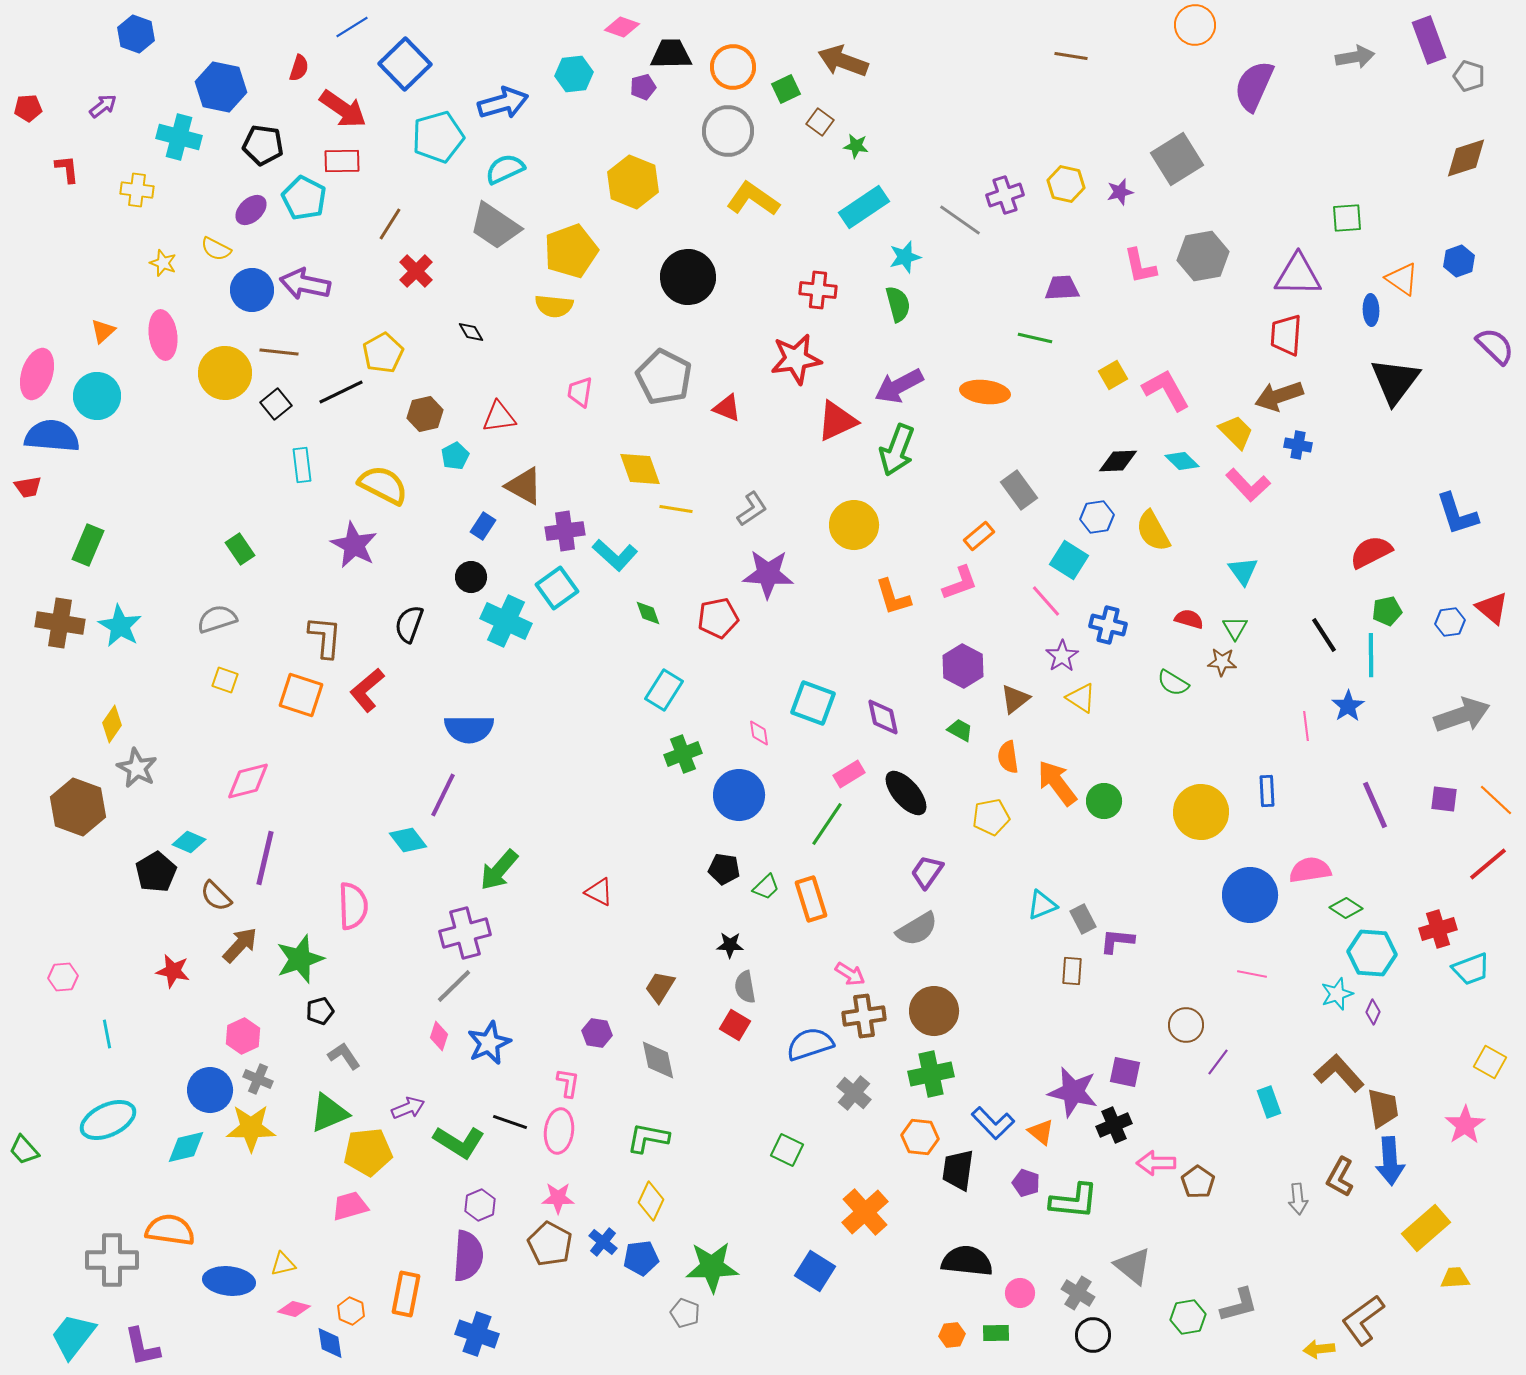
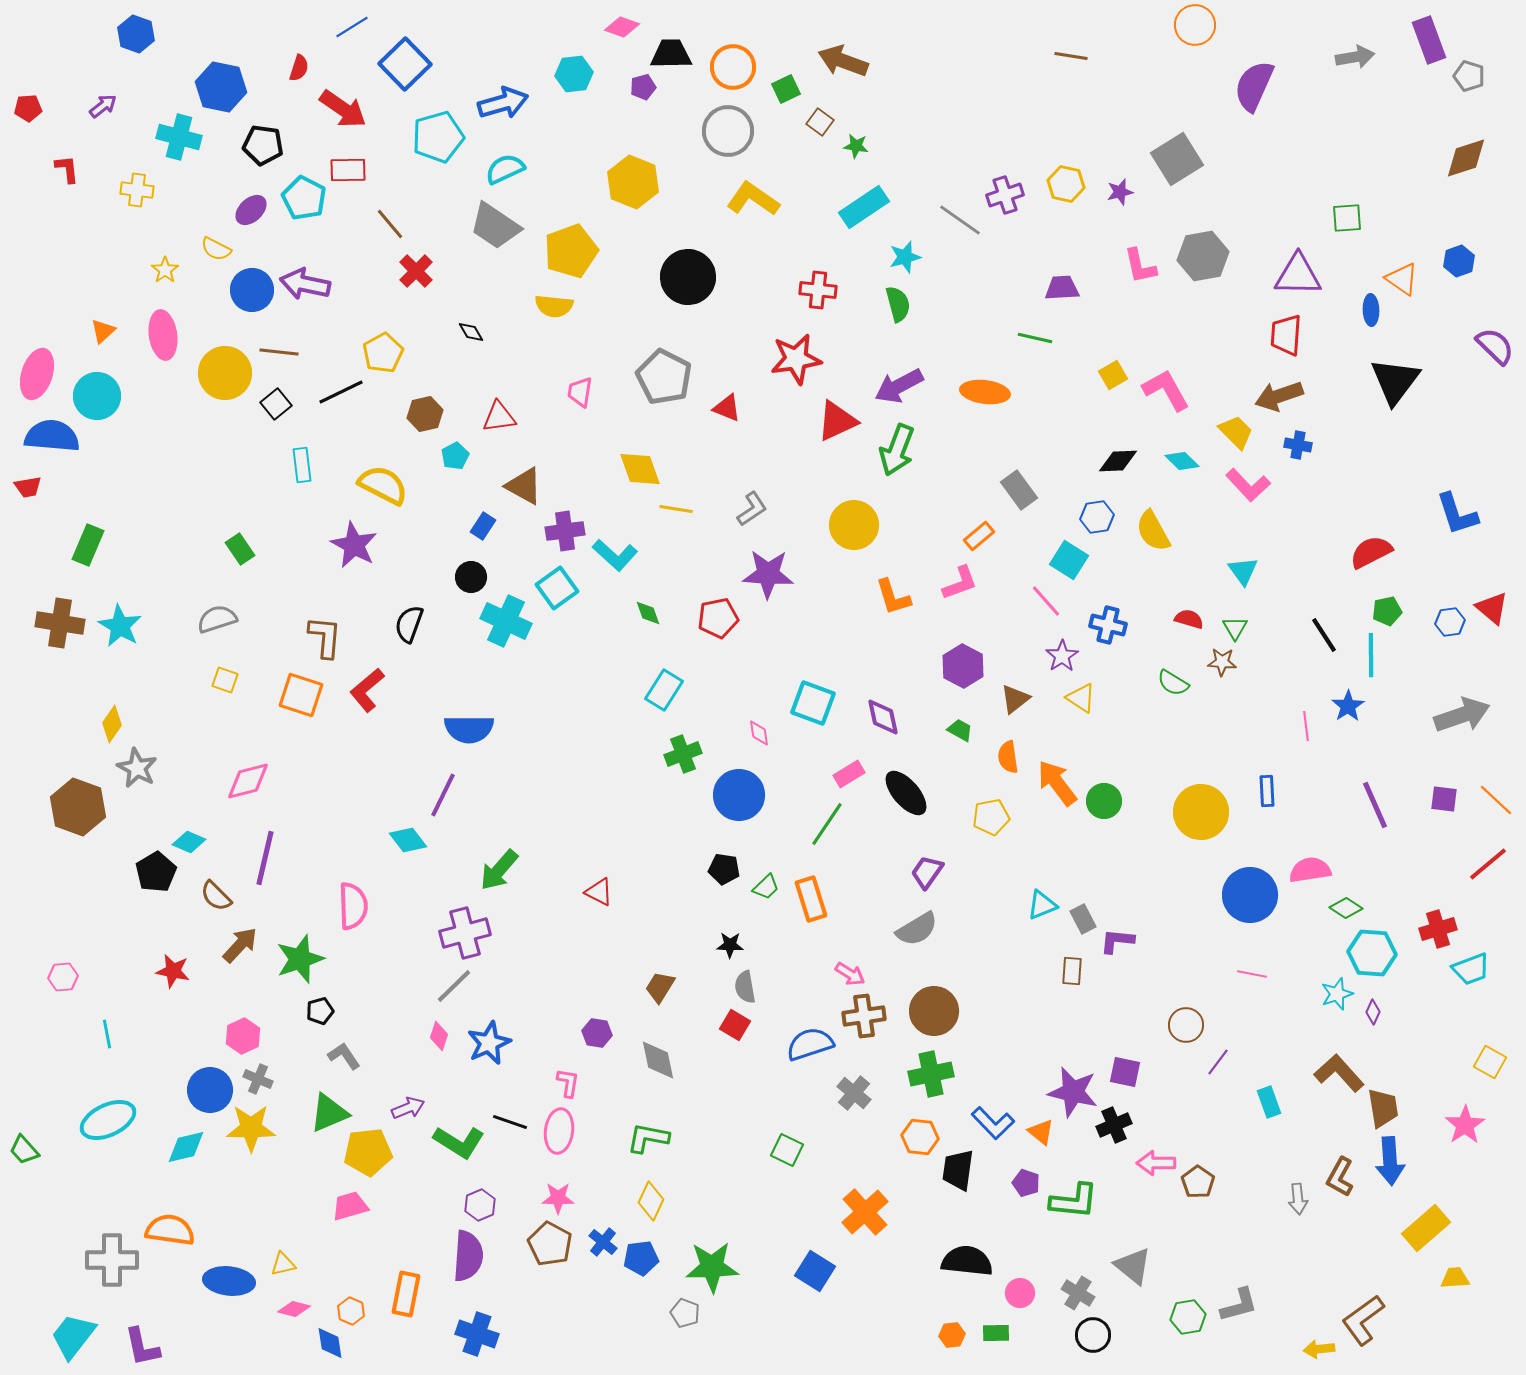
red rectangle at (342, 161): moved 6 px right, 9 px down
brown line at (390, 224): rotated 72 degrees counterclockwise
yellow star at (163, 263): moved 2 px right, 7 px down; rotated 16 degrees clockwise
